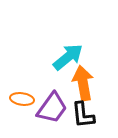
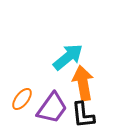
orange ellipse: rotated 60 degrees counterclockwise
